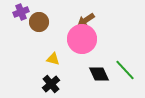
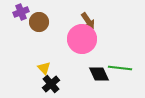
brown arrow: moved 2 px right, 1 px down; rotated 90 degrees counterclockwise
yellow triangle: moved 9 px left, 9 px down; rotated 32 degrees clockwise
green line: moved 5 px left, 2 px up; rotated 40 degrees counterclockwise
